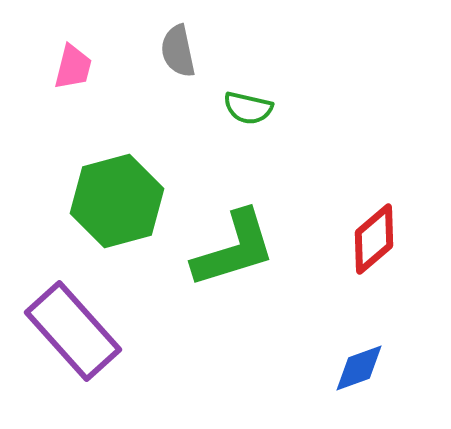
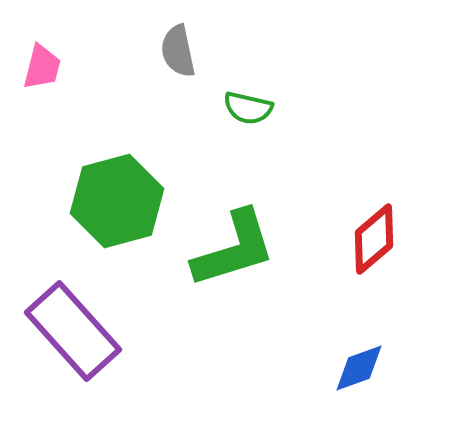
pink trapezoid: moved 31 px left
